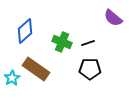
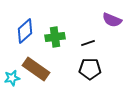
purple semicircle: moved 1 px left, 2 px down; rotated 18 degrees counterclockwise
green cross: moved 7 px left, 5 px up; rotated 30 degrees counterclockwise
cyan star: rotated 21 degrees clockwise
